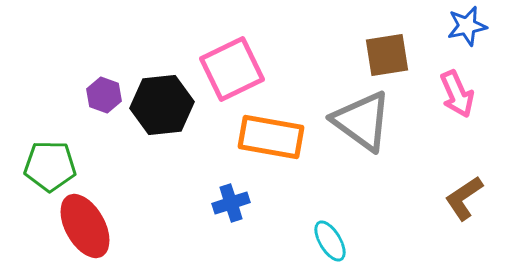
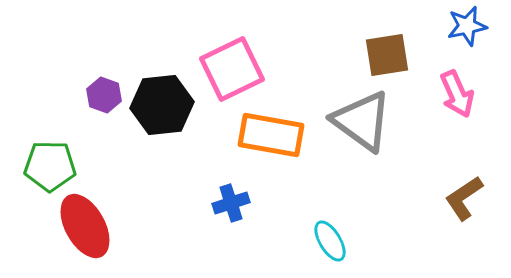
orange rectangle: moved 2 px up
